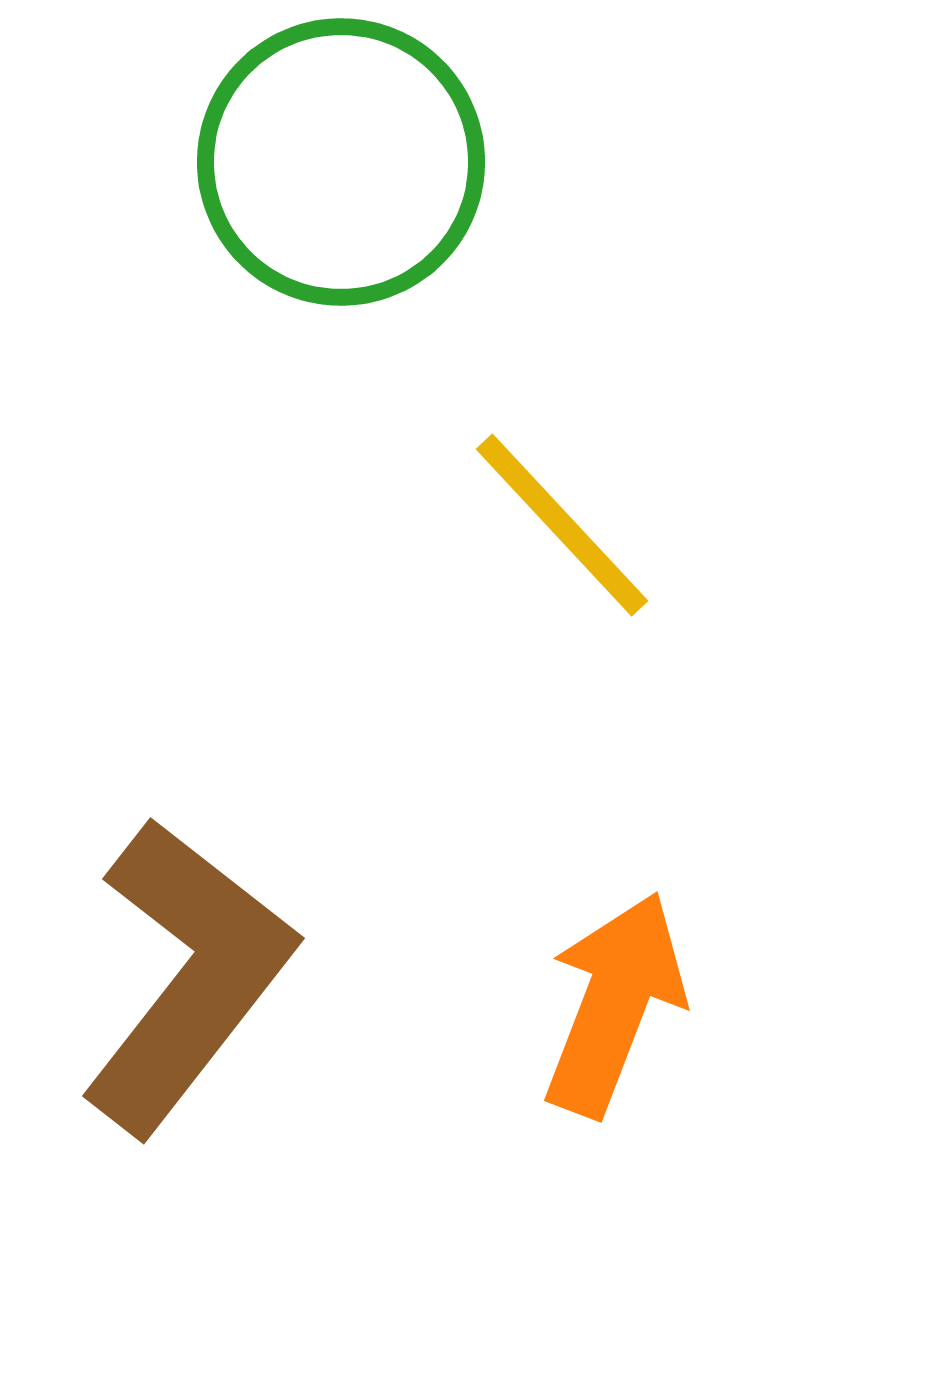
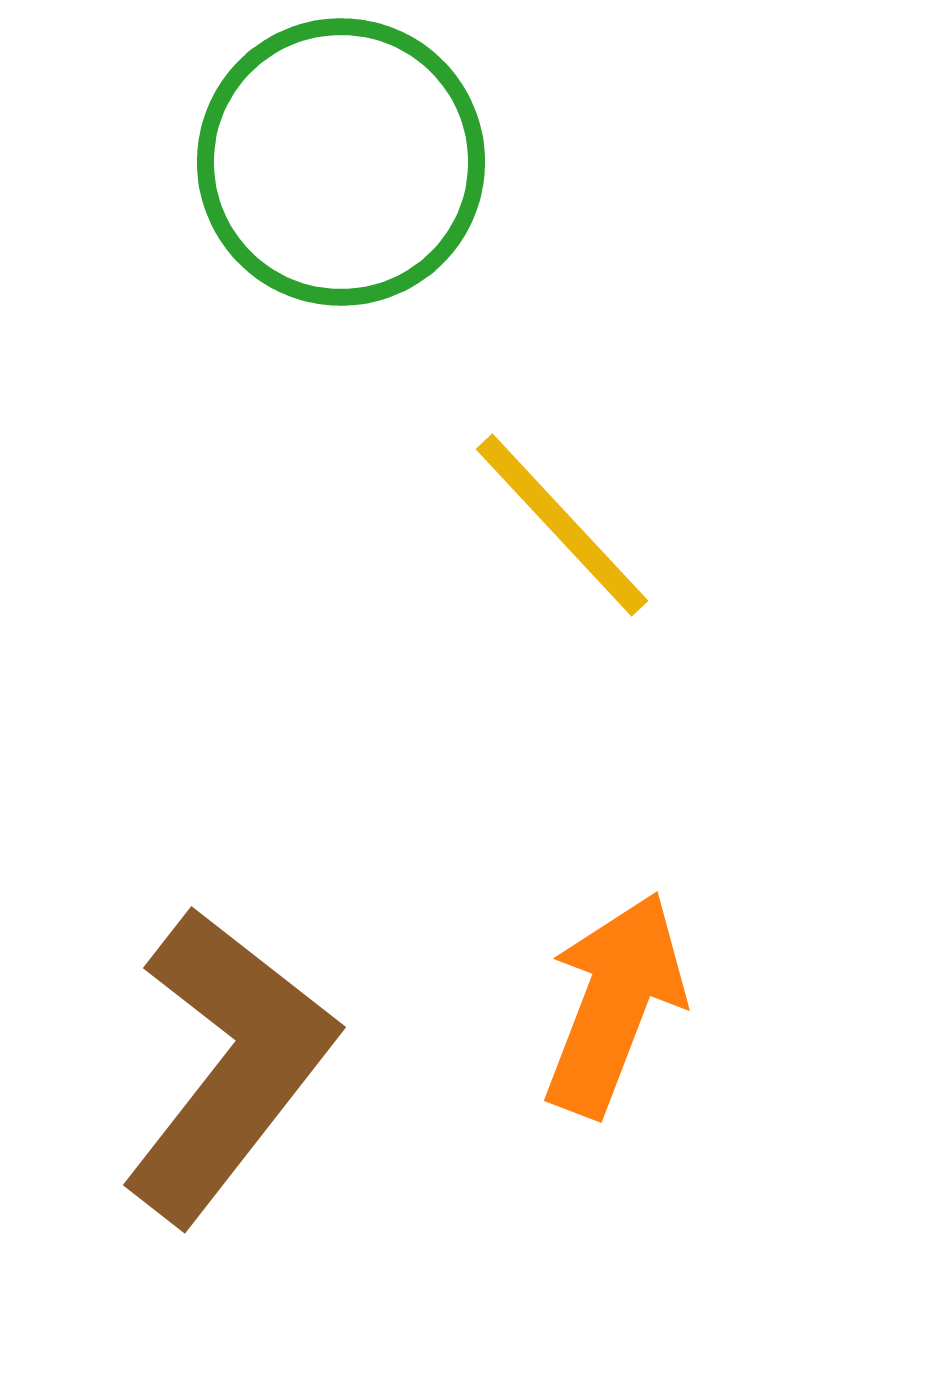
brown L-shape: moved 41 px right, 89 px down
